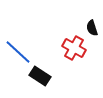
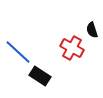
black semicircle: moved 2 px down
red cross: moved 2 px left
